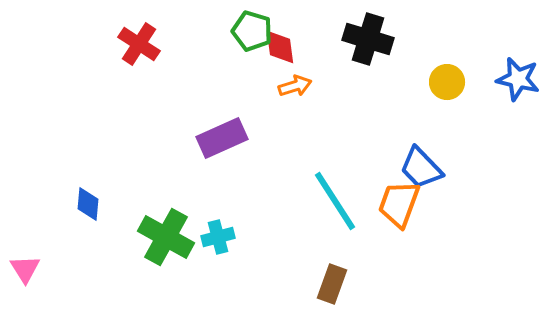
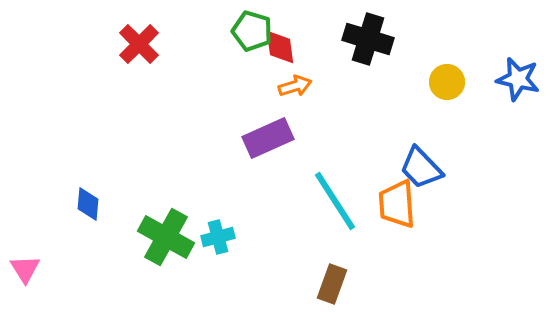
red cross: rotated 12 degrees clockwise
purple rectangle: moved 46 px right
orange trapezoid: moved 2 px left; rotated 24 degrees counterclockwise
